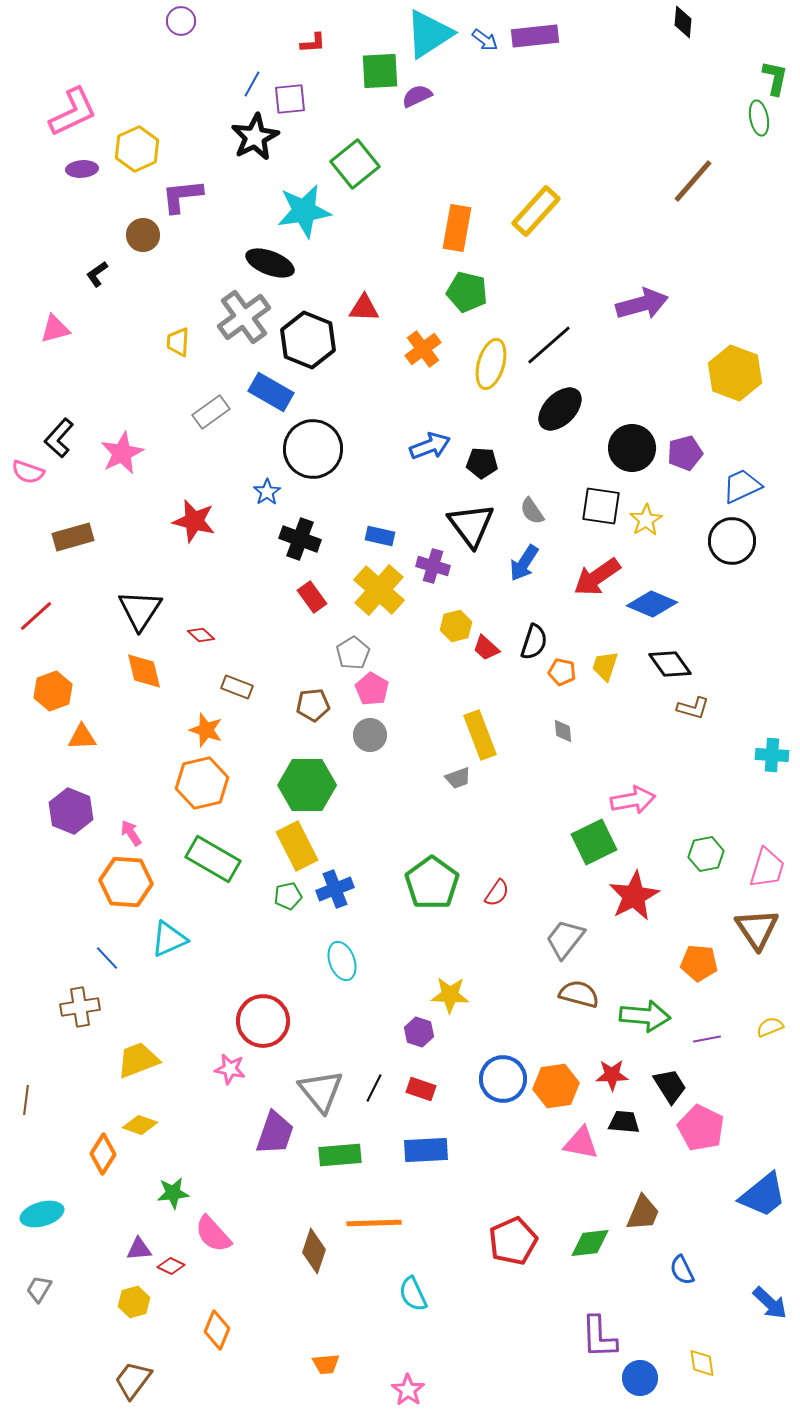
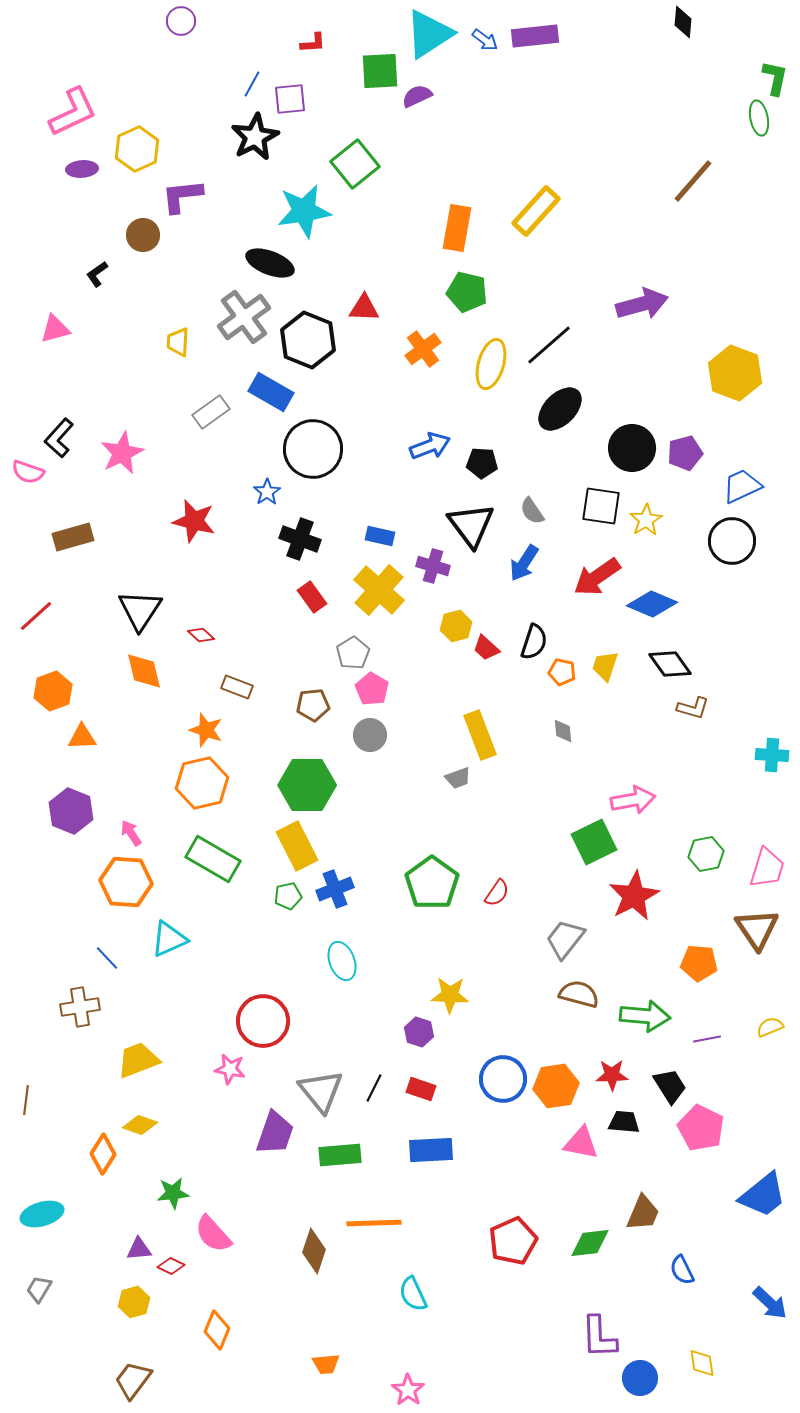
blue rectangle at (426, 1150): moved 5 px right
